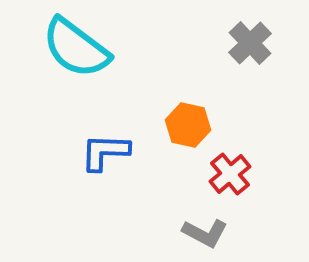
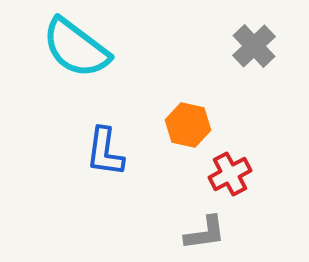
gray cross: moved 4 px right, 3 px down
blue L-shape: rotated 84 degrees counterclockwise
red cross: rotated 12 degrees clockwise
gray L-shape: rotated 36 degrees counterclockwise
